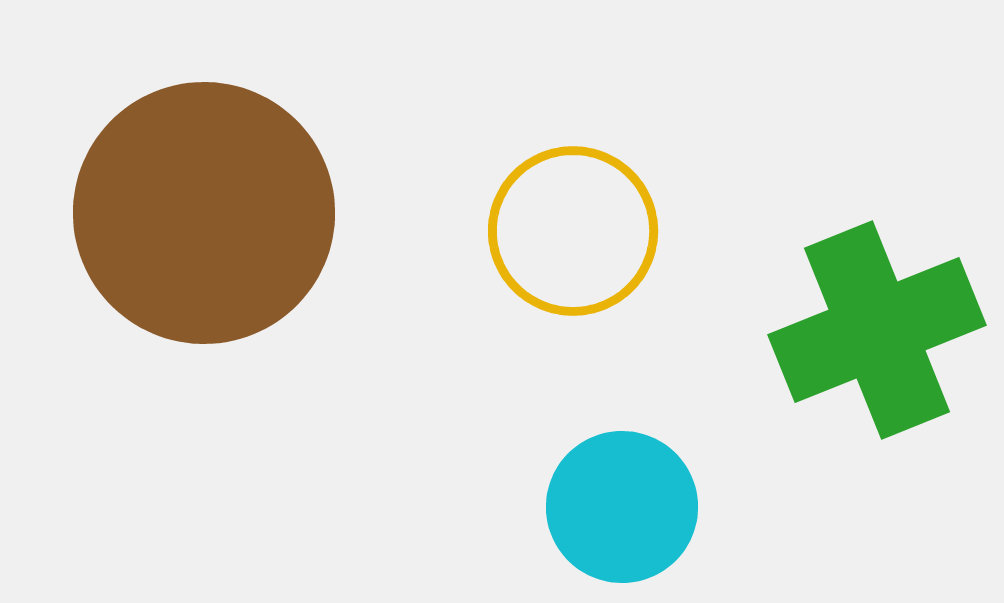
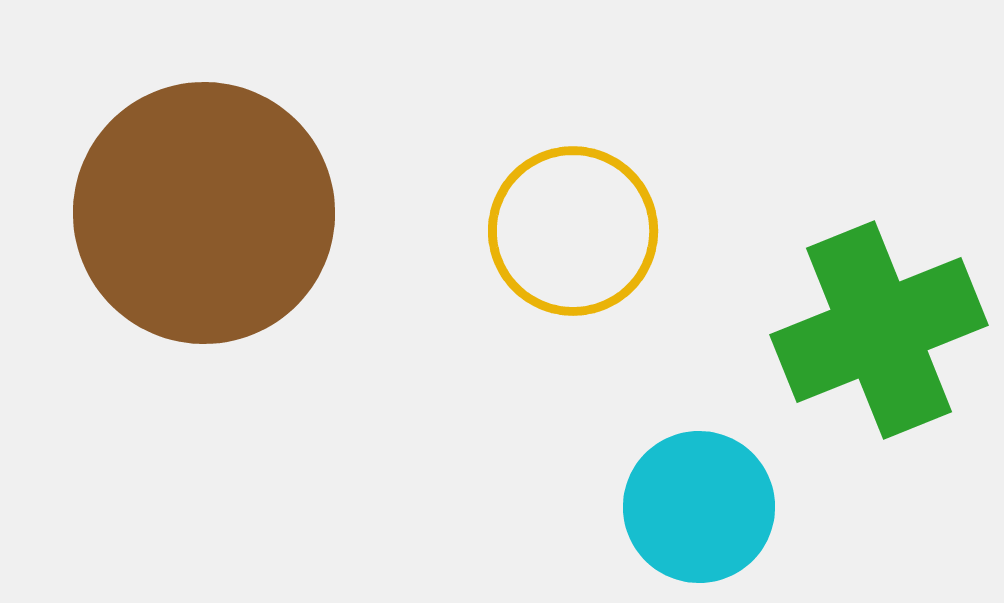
green cross: moved 2 px right
cyan circle: moved 77 px right
